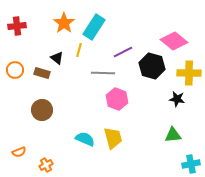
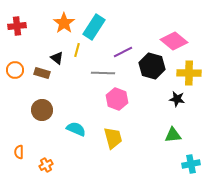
yellow line: moved 2 px left
cyan semicircle: moved 9 px left, 10 px up
orange semicircle: rotated 112 degrees clockwise
